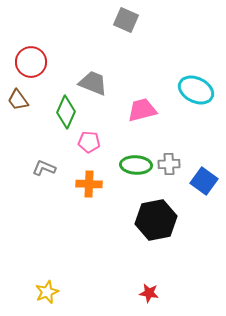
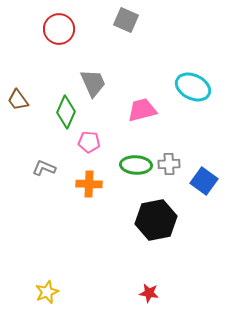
red circle: moved 28 px right, 33 px up
gray trapezoid: rotated 44 degrees clockwise
cyan ellipse: moved 3 px left, 3 px up
